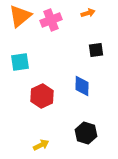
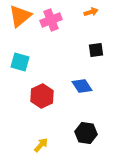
orange arrow: moved 3 px right, 1 px up
cyan square: rotated 24 degrees clockwise
blue diamond: rotated 35 degrees counterclockwise
black hexagon: rotated 10 degrees counterclockwise
yellow arrow: rotated 21 degrees counterclockwise
